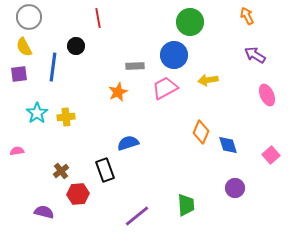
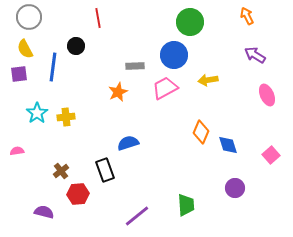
yellow semicircle: moved 1 px right, 2 px down
